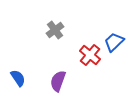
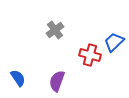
red cross: rotated 25 degrees counterclockwise
purple semicircle: moved 1 px left
